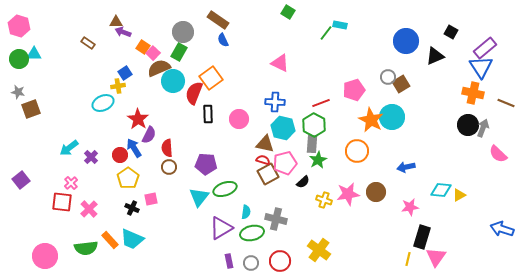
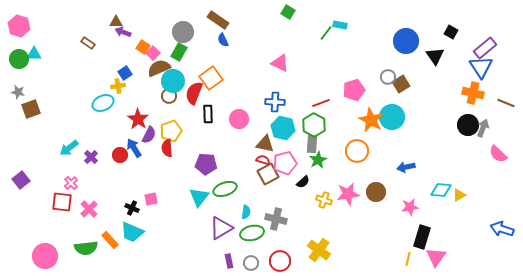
black triangle at (435, 56): rotated 42 degrees counterclockwise
brown circle at (169, 167): moved 71 px up
yellow pentagon at (128, 178): moved 43 px right, 47 px up; rotated 15 degrees clockwise
cyan trapezoid at (132, 239): moved 7 px up
